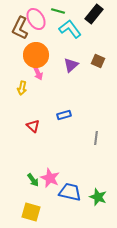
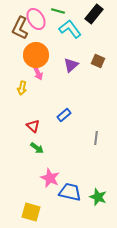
blue rectangle: rotated 24 degrees counterclockwise
green arrow: moved 4 px right, 32 px up; rotated 16 degrees counterclockwise
